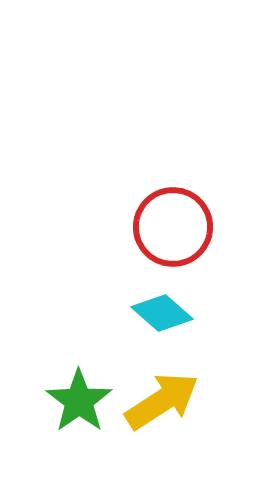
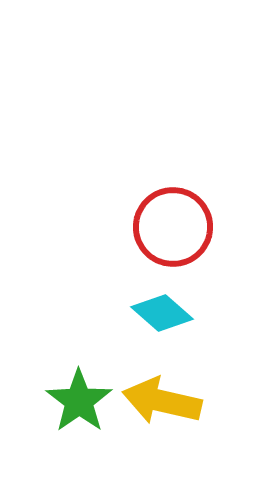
yellow arrow: rotated 134 degrees counterclockwise
